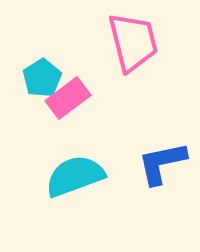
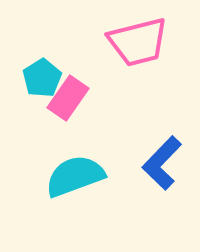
pink trapezoid: moved 5 px right; rotated 90 degrees clockwise
pink rectangle: rotated 18 degrees counterclockwise
blue L-shape: rotated 34 degrees counterclockwise
